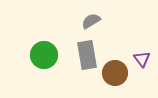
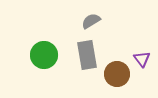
brown circle: moved 2 px right, 1 px down
